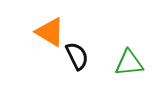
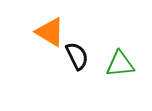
green triangle: moved 9 px left, 1 px down
